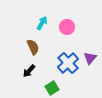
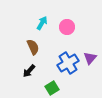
blue cross: rotated 10 degrees clockwise
